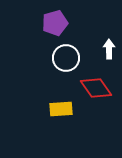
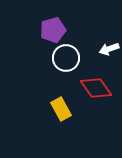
purple pentagon: moved 2 px left, 7 px down
white arrow: rotated 108 degrees counterclockwise
yellow rectangle: rotated 65 degrees clockwise
